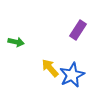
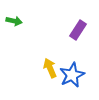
green arrow: moved 2 px left, 21 px up
yellow arrow: rotated 18 degrees clockwise
